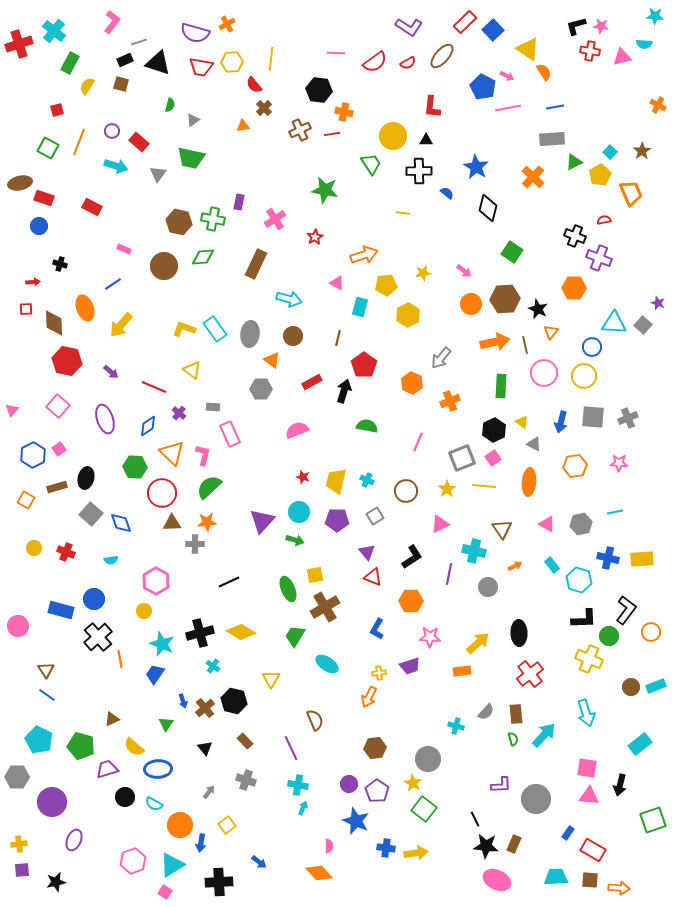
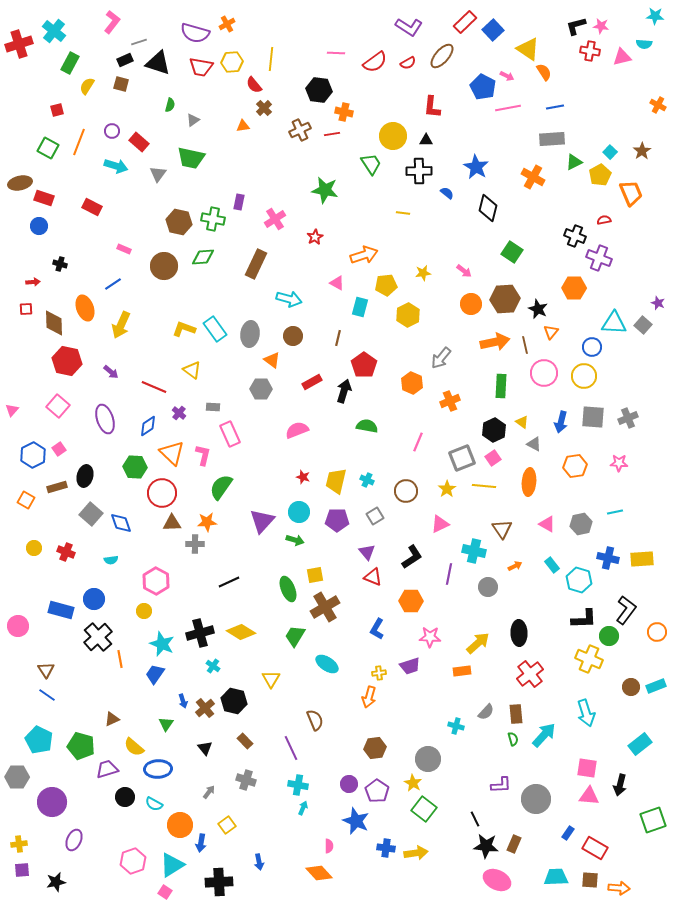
orange cross at (533, 177): rotated 15 degrees counterclockwise
yellow arrow at (121, 325): rotated 16 degrees counterclockwise
black ellipse at (86, 478): moved 1 px left, 2 px up
green semicircle at (209, 487): moved 12 px right; rotated 12 degrees counterclockwise
orange circle at (651, 632): moved 6 px right
orange arrow at (369, 697): rotated 10 degrees counterclockwise
red rectangle at (593, 850): moved 2 px right, 2 px up
blue arrow at (259, 862): rotated 42 degrees clockwise
